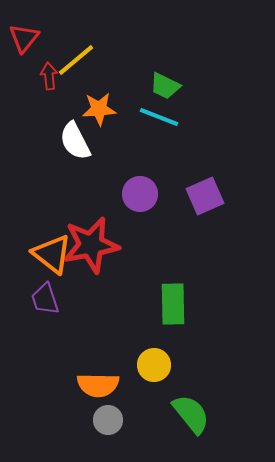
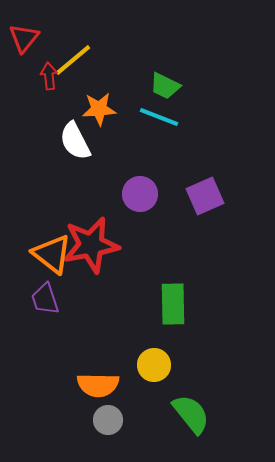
yellow line: moved 3 px left
